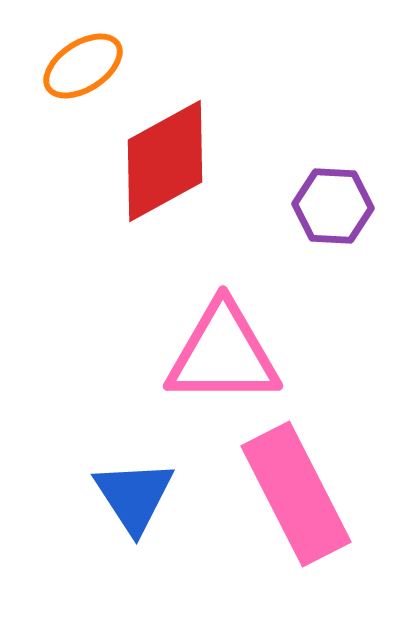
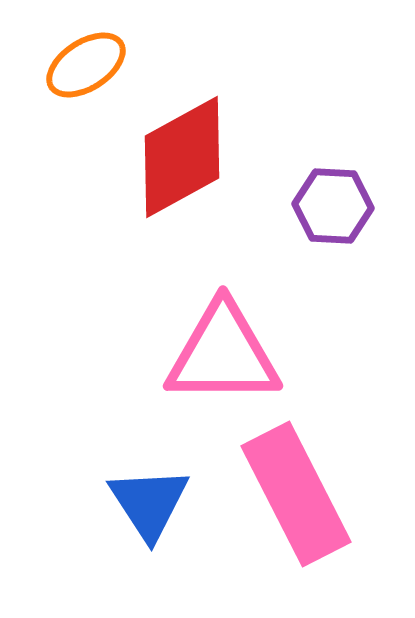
orange ellipse: moved 3 px right, 1 px up
red diamond: moved 17 px right, 4 px up
blue triangle: moved 15 px right, 7 px down
